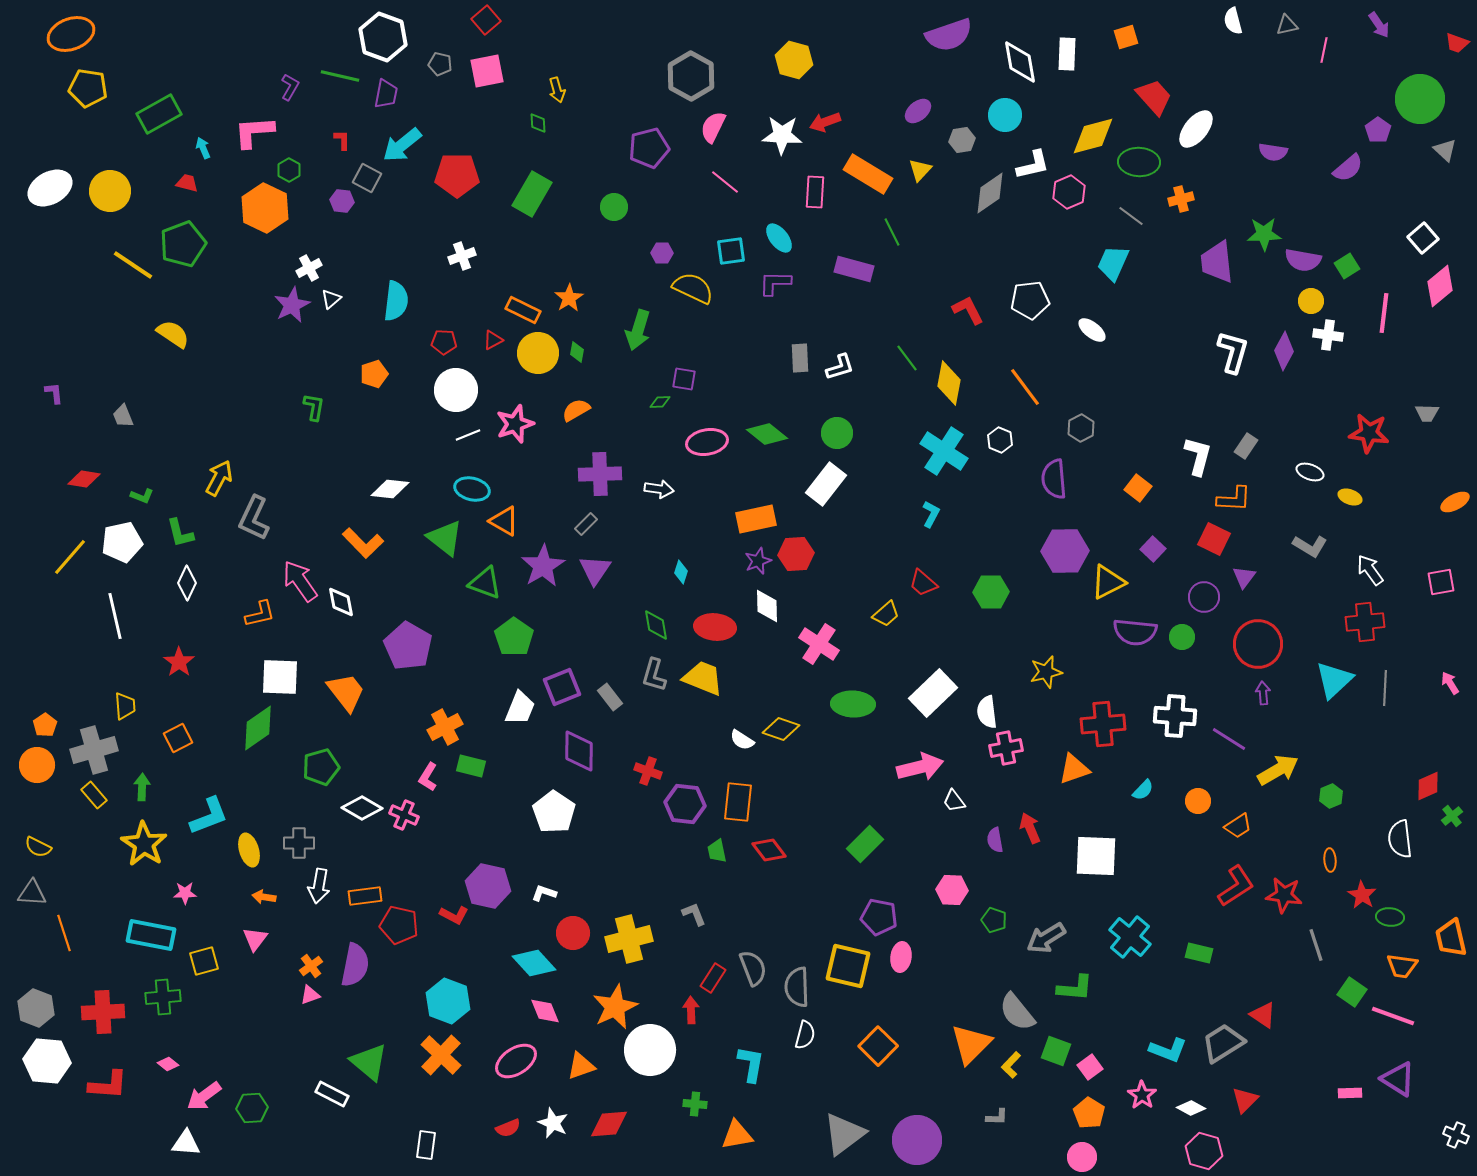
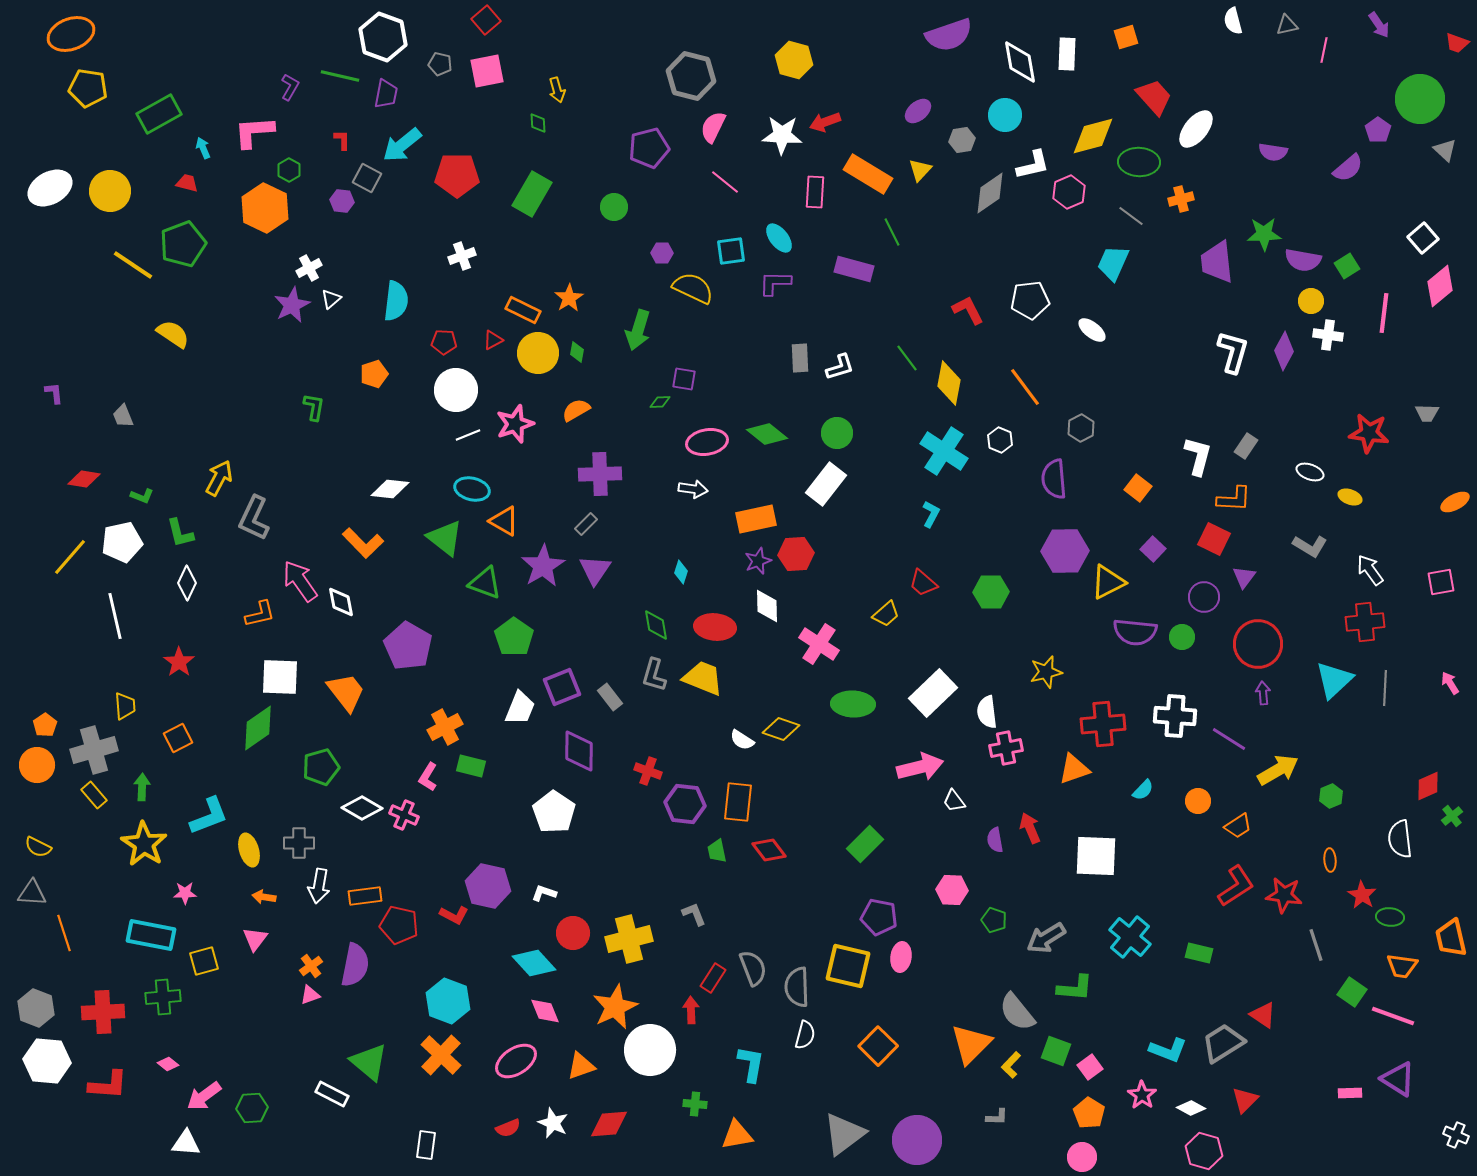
gray hexagon at (691, 76): rotated 15 degrees counterclockwise
white arrow at (659, 489): moved 34 px right
